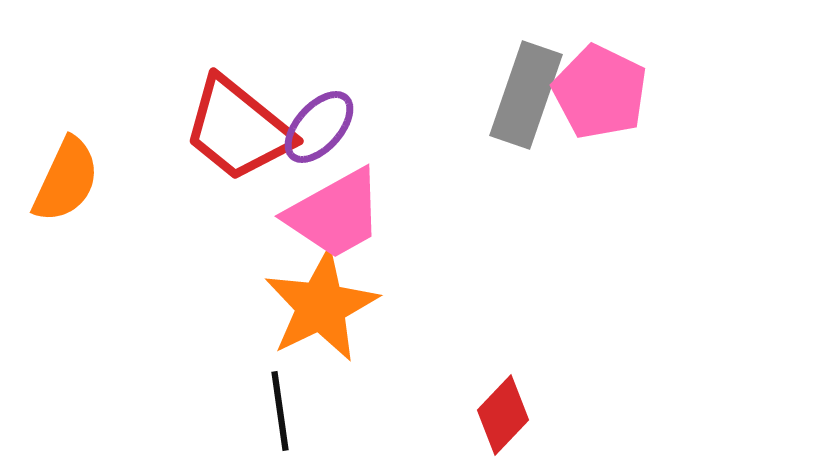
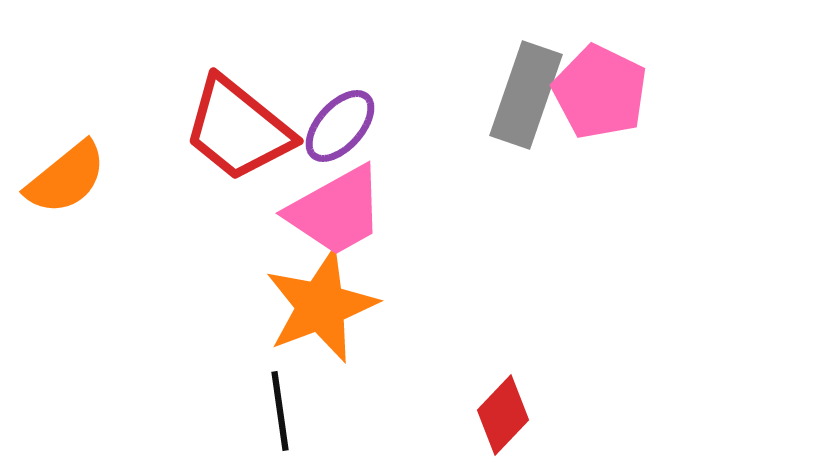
purple ellipse: moved 21 px right, 1 px up
orange semicircle: moved 2 px up; rotated 26 degrees clockwise
pink trapezoid: moved 1 px right, 3 px up
orange star: rotated 5 degrees clockwise
